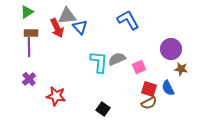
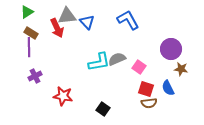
blue triangle: moved 7 px right, 5 px up
brown rectangle: rotated 32 degrees clockwise
cyan L-shape: rotated 75 degrees clockwise
pink square: rotated 32 degrees counterclockwise
purple cross: moved 6 px right, 3 px up; rotated 16 degrees clockwise
red square: moved 3 px left
red star: moved 7 px right
brown semicircle: rotated 21 degrees clockwise
